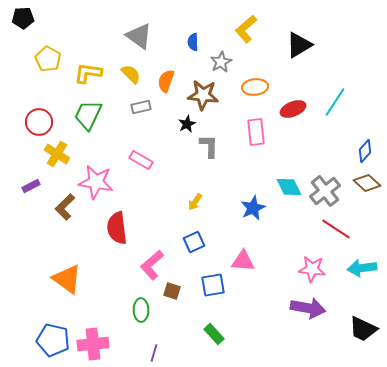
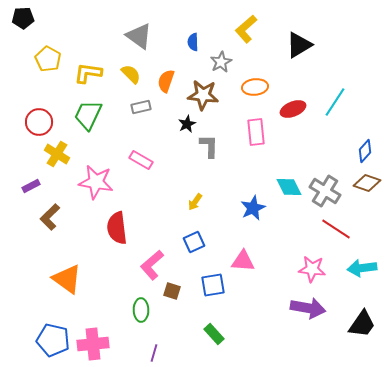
brown diamond at (367, 183): rotated 24 degrees counterclockwise
gray cross at (325, 191): rotated 20 degrees counterclockwise
brown L-shape at (65, 207): moved 15 px left, 10 px down
black trapezoid at (363, 329): moved 1 px left, 5 px up; rotated 80 degrees counterclockwise
